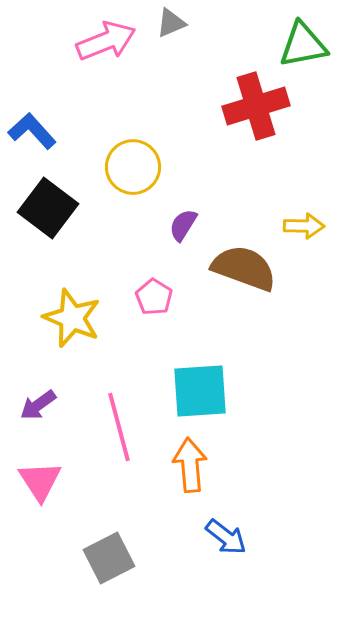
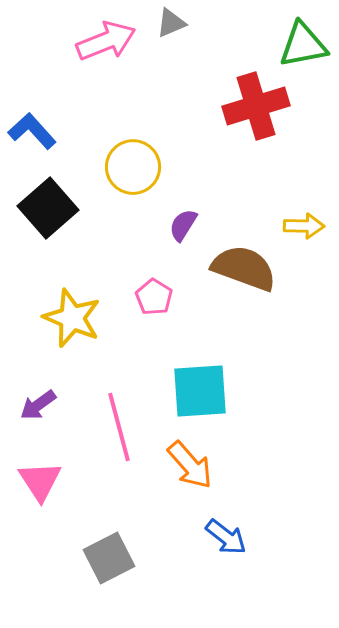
black square: rotated 12 degrees clockwise
orange arrow: rotated 144 degrees clockwise
